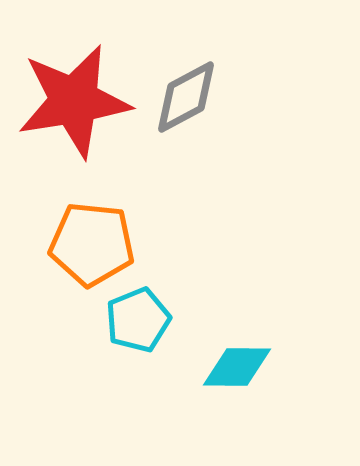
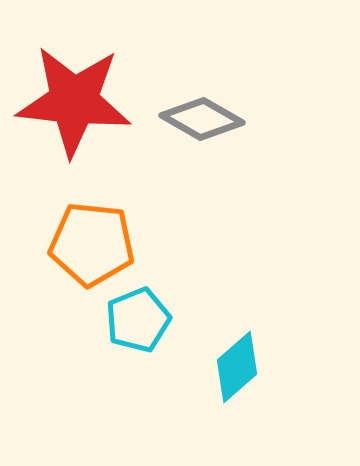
gray diamond: moved 16 px right, 22 px down; rotated 58 degrees clockwise
red star: rotated 15 degrees clockwise
cyan diamond: rotated 42 degrees counterclockwise
